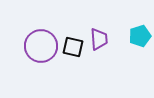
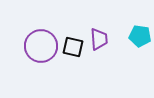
cyan pentagon: rotated 25 degrees clockwise
